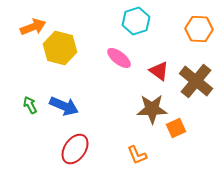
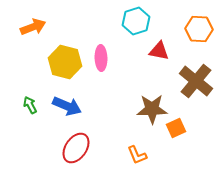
yellow hexagon: moved 5 px right, 14 px down
pink ellipse: moved 18 px left; rotated 50 degrees clockwise
red triangle: moved 20 px up; rotated 25 degrees counterclockwise
blue arrow: moved 3 px right
red ellipse: moved 1 px right, 1 px up
